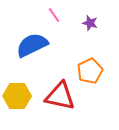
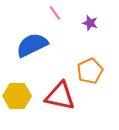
pink line: moved 1 px right, 2 px up
